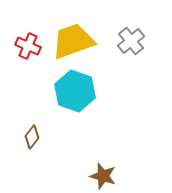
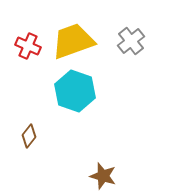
brown diamond: moved 3 px left, 1 px up
